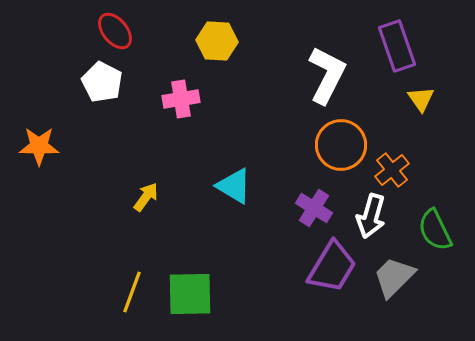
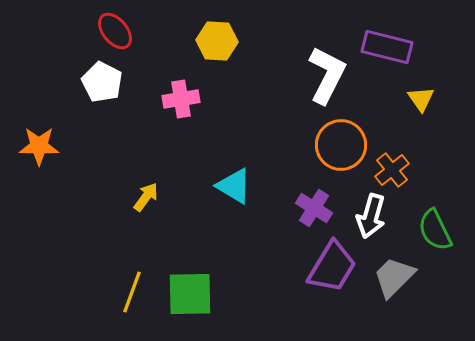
purple rectangle: moved 10 px left, 1 px down; rotated 57 degrees counterclockwise
